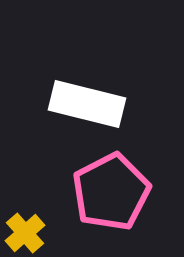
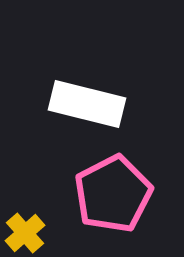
pink pentagon: moved 2 px right, 2 px down
